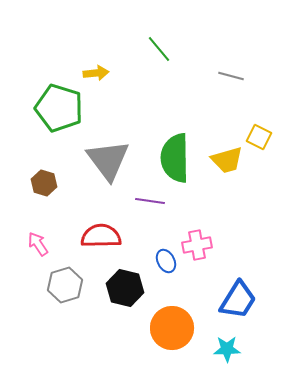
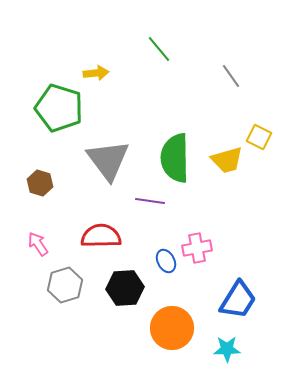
gray line: rotated 40 degrees clockwise
brown hexagon: moved 4 px left
pink cross: moved 3 px down
black hexagon: rotated 18 degrees counterclockwise
